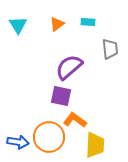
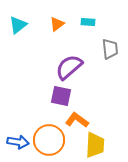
cyan triangle: rotated 24 degrees clockwise
orange L-shape: moved 2 px right
orange circle: moved 3 px down
